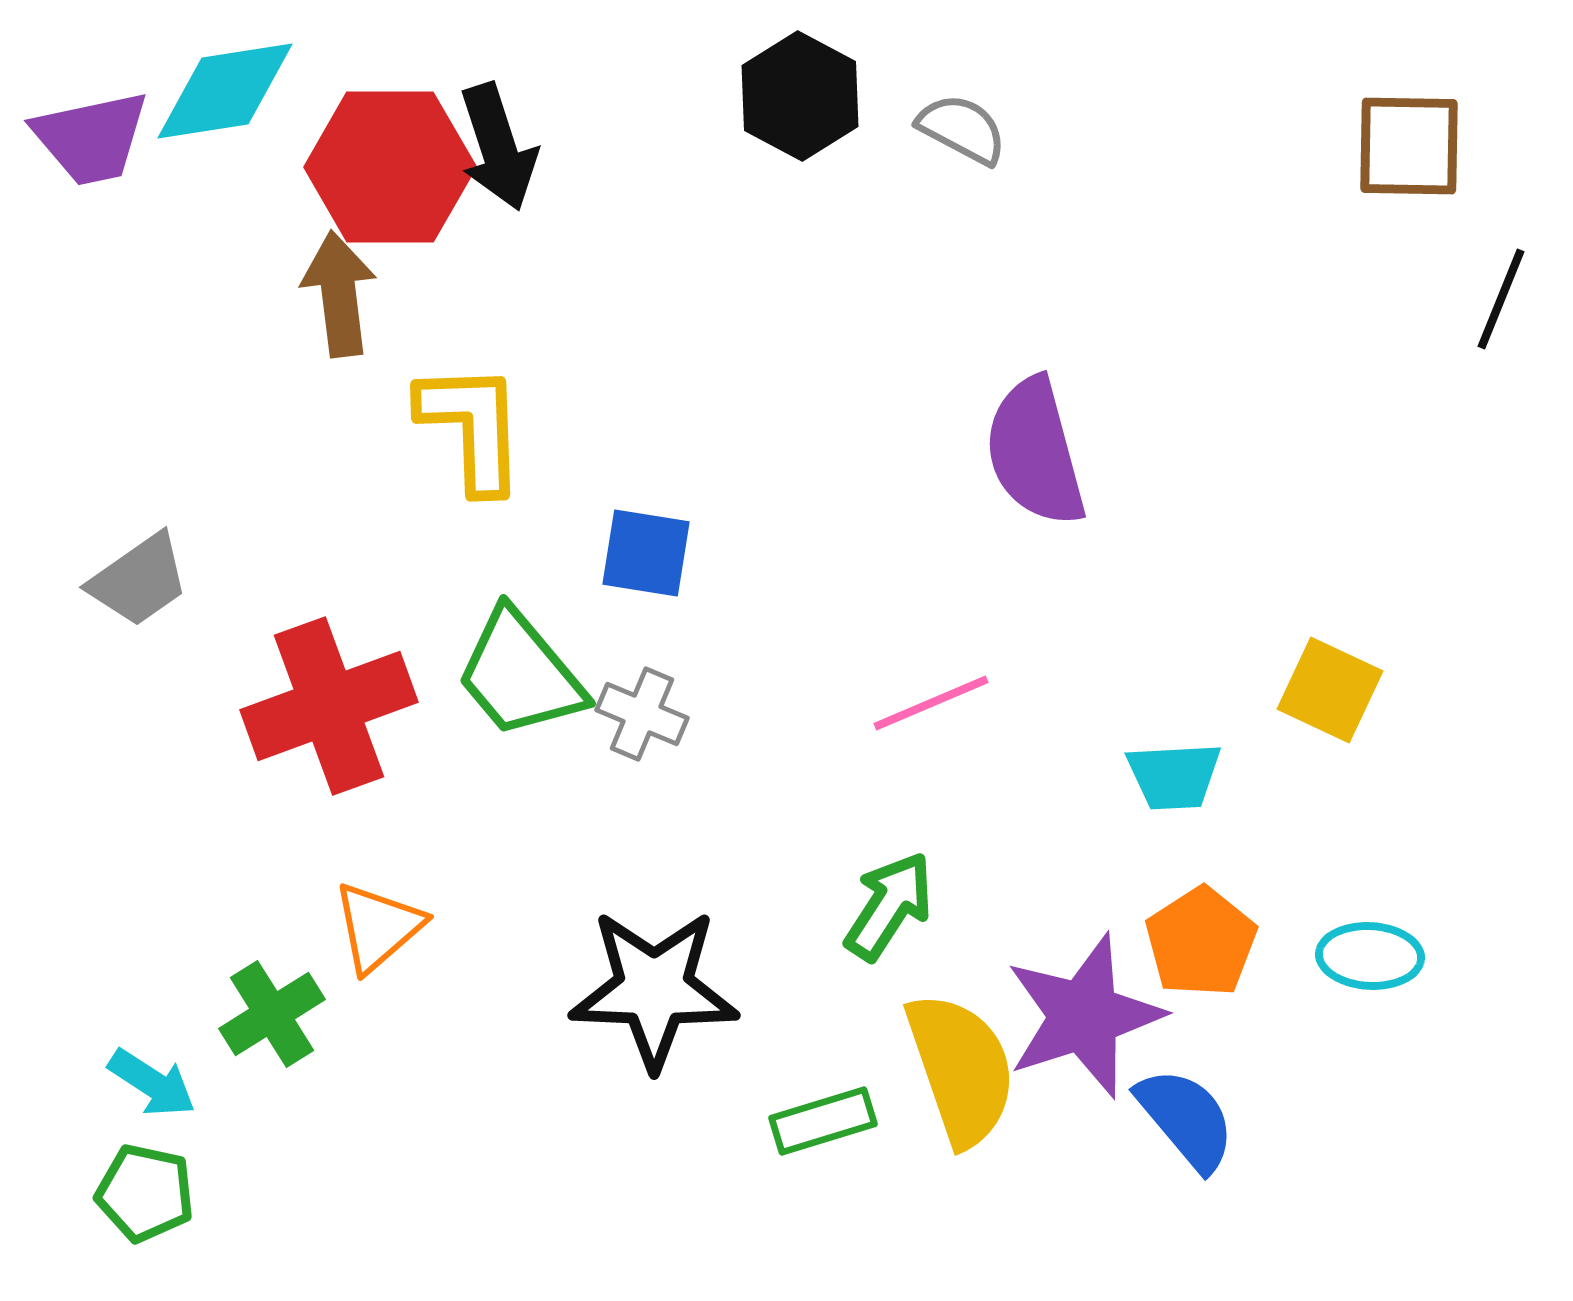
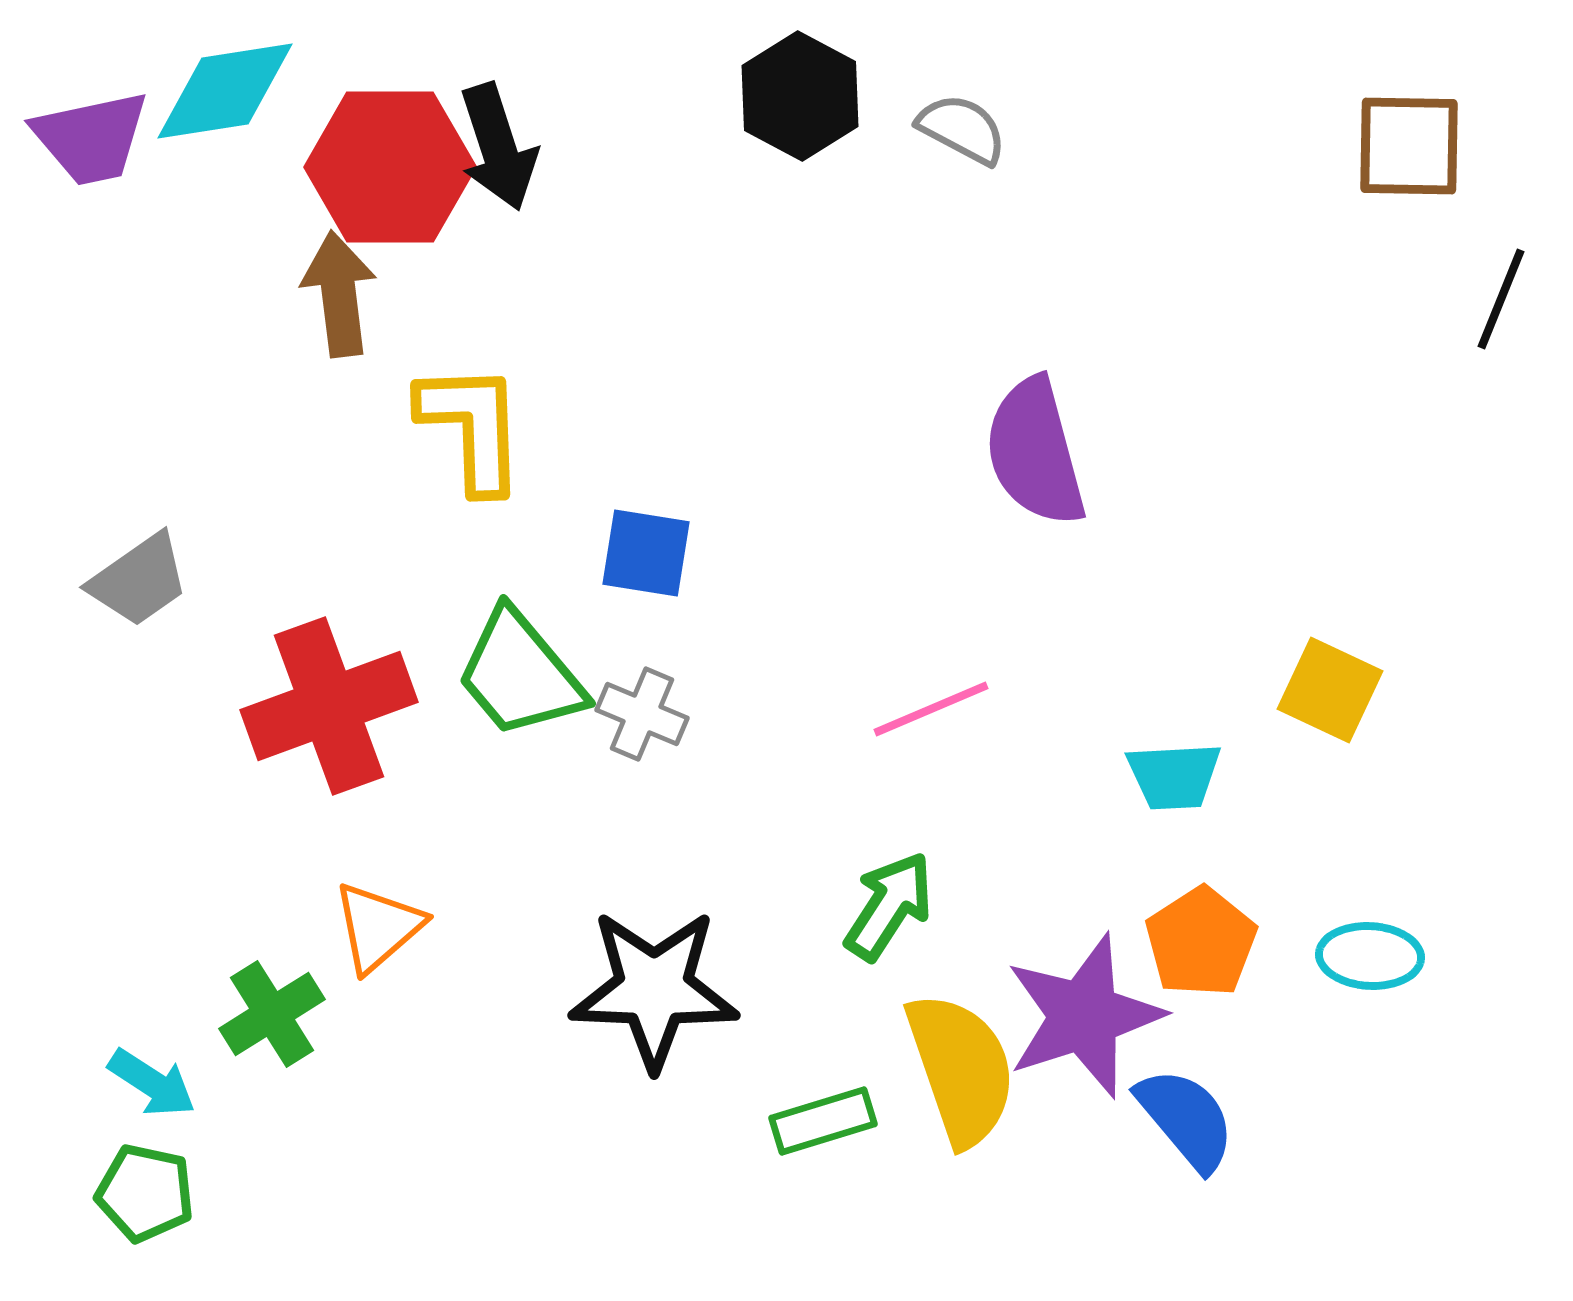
pink line: moved 6 px down
